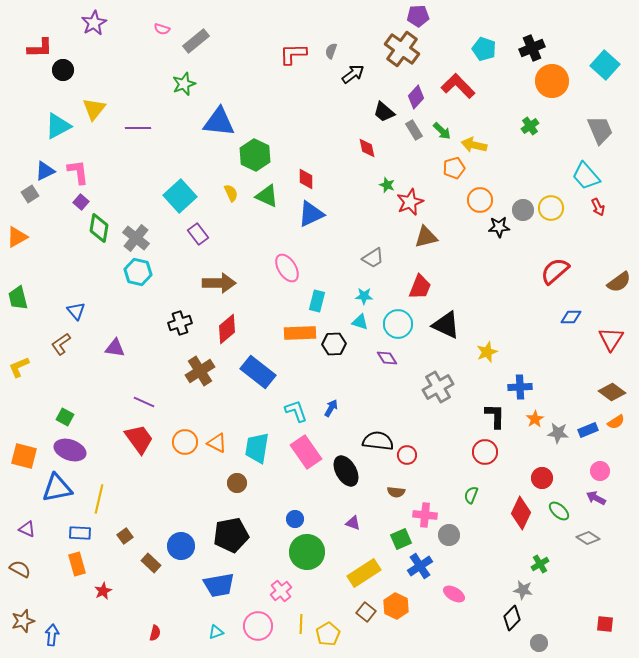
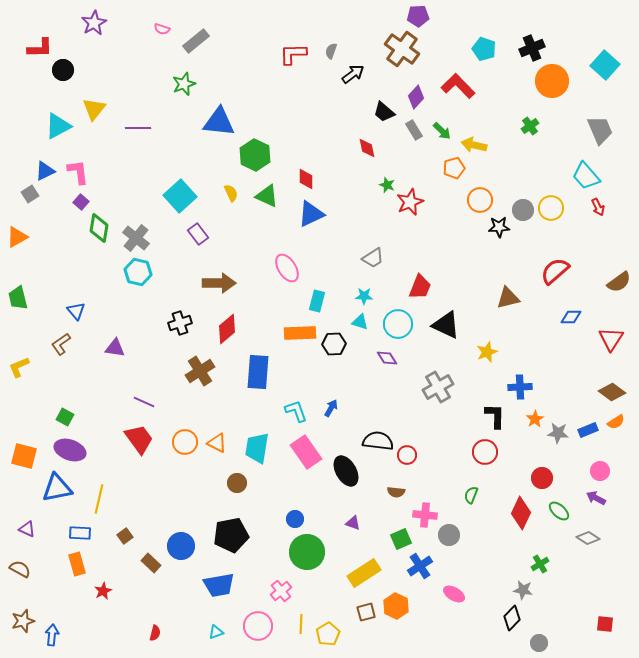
brown triangle at (426, 237): moved 82 px right, 61 px down
blue rectangle at (258, 372): rotated 56 degrees clockwise
brown square at (366, 612): rotated 36 degrees clockwise
